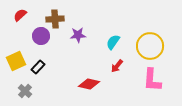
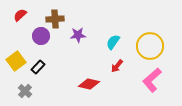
yellow square: rotated 12 degrees counterclockwise
pink L-shape: rotated 45 degrees clockwise
